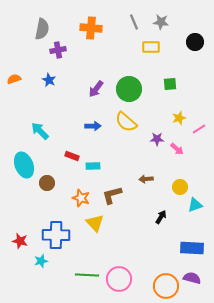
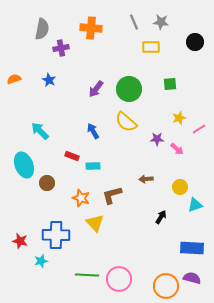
purple cross: moved 3 px right, 2 px up
blue arrow: moved 5 px down; rotated 119 degrees counterclockwise
